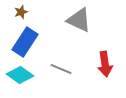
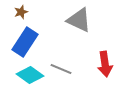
cyan diamond: moved 10 px right
